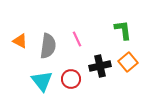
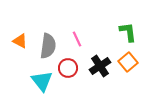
green L-shape: moved 5 px right, 2 px down
black cross: rotated 20 degrees counterclockwise
red circle: moved 3 px left, 11 px up
